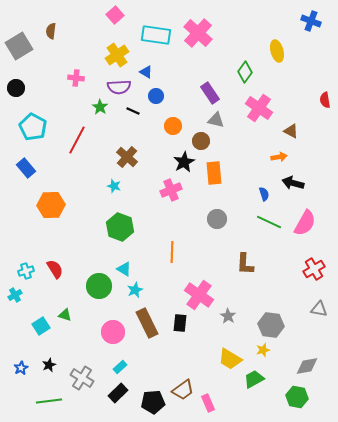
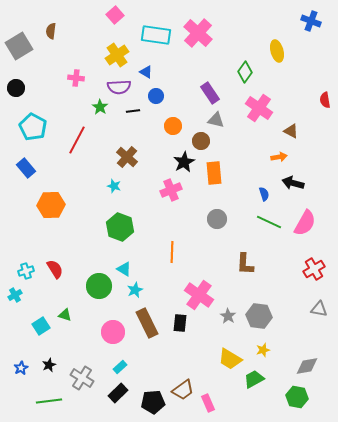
black line at (133, 111): rotated 32 degrees counterclockwise
gray hexagon at (271, 325): moved 12 px left, 9 px up
